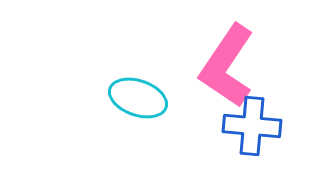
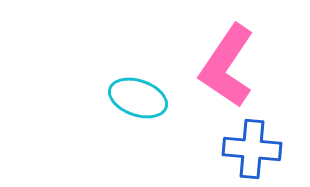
blue cross: moved 23 px down
